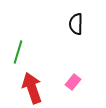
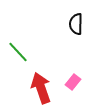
green line: rotated 60 degrees counterclockwise
red arrow: moved 9 px right
